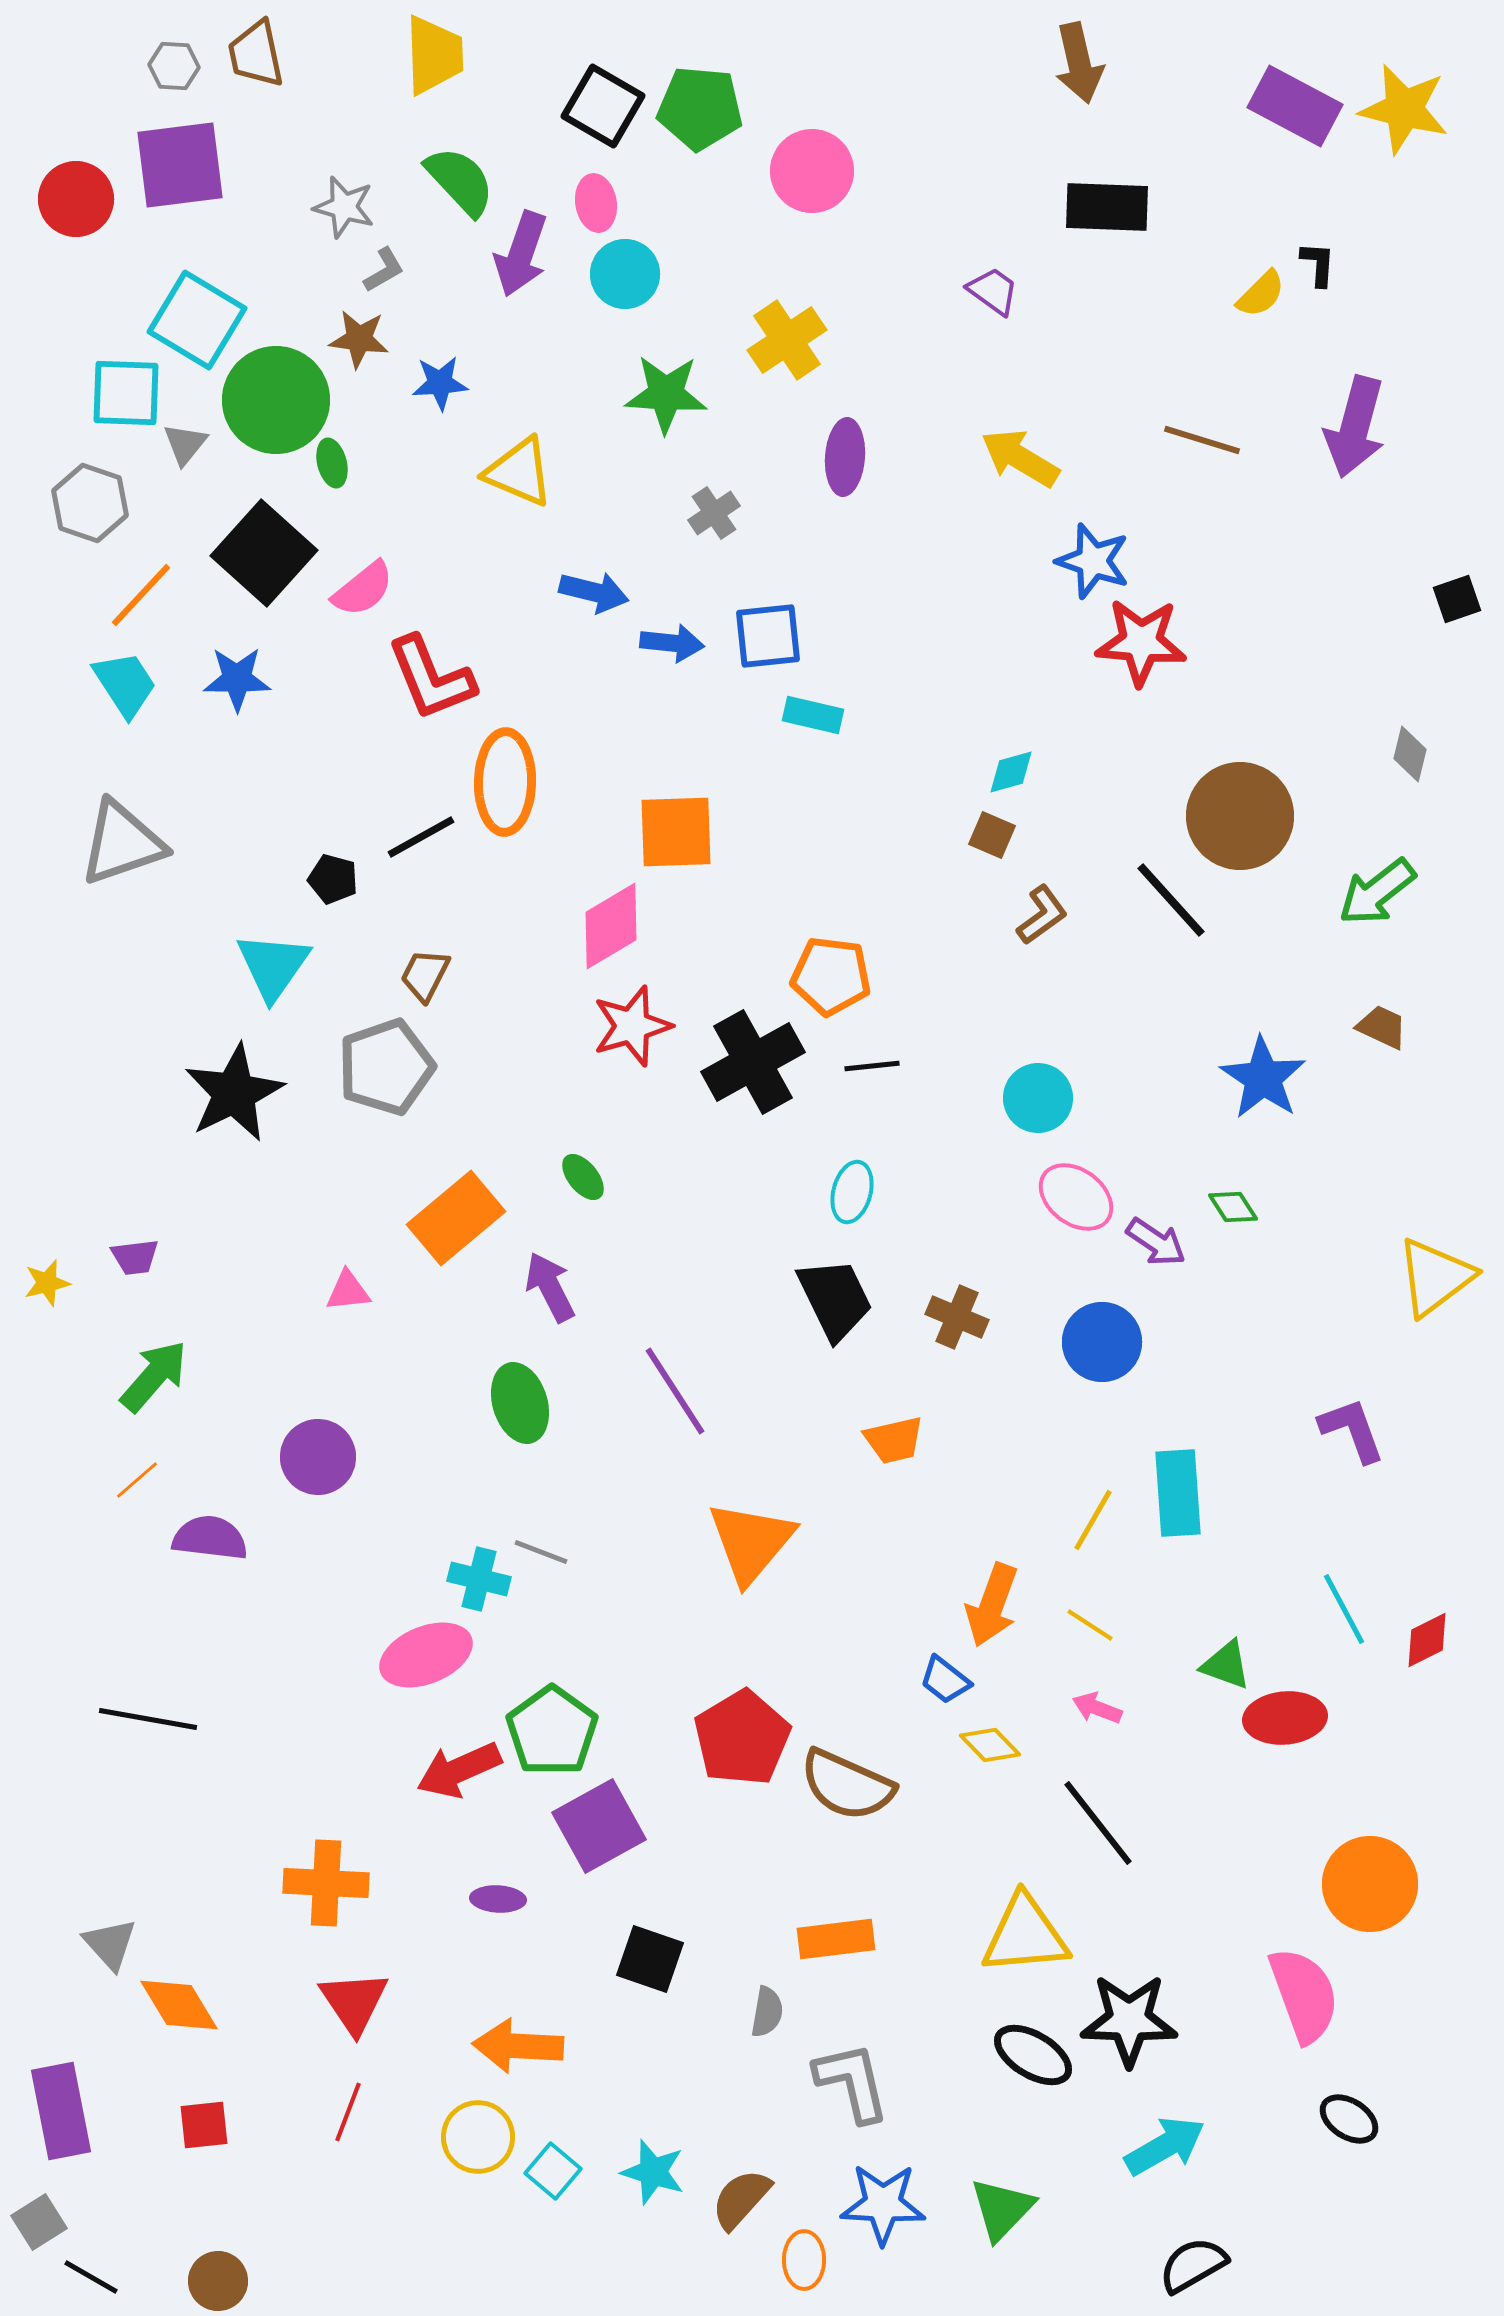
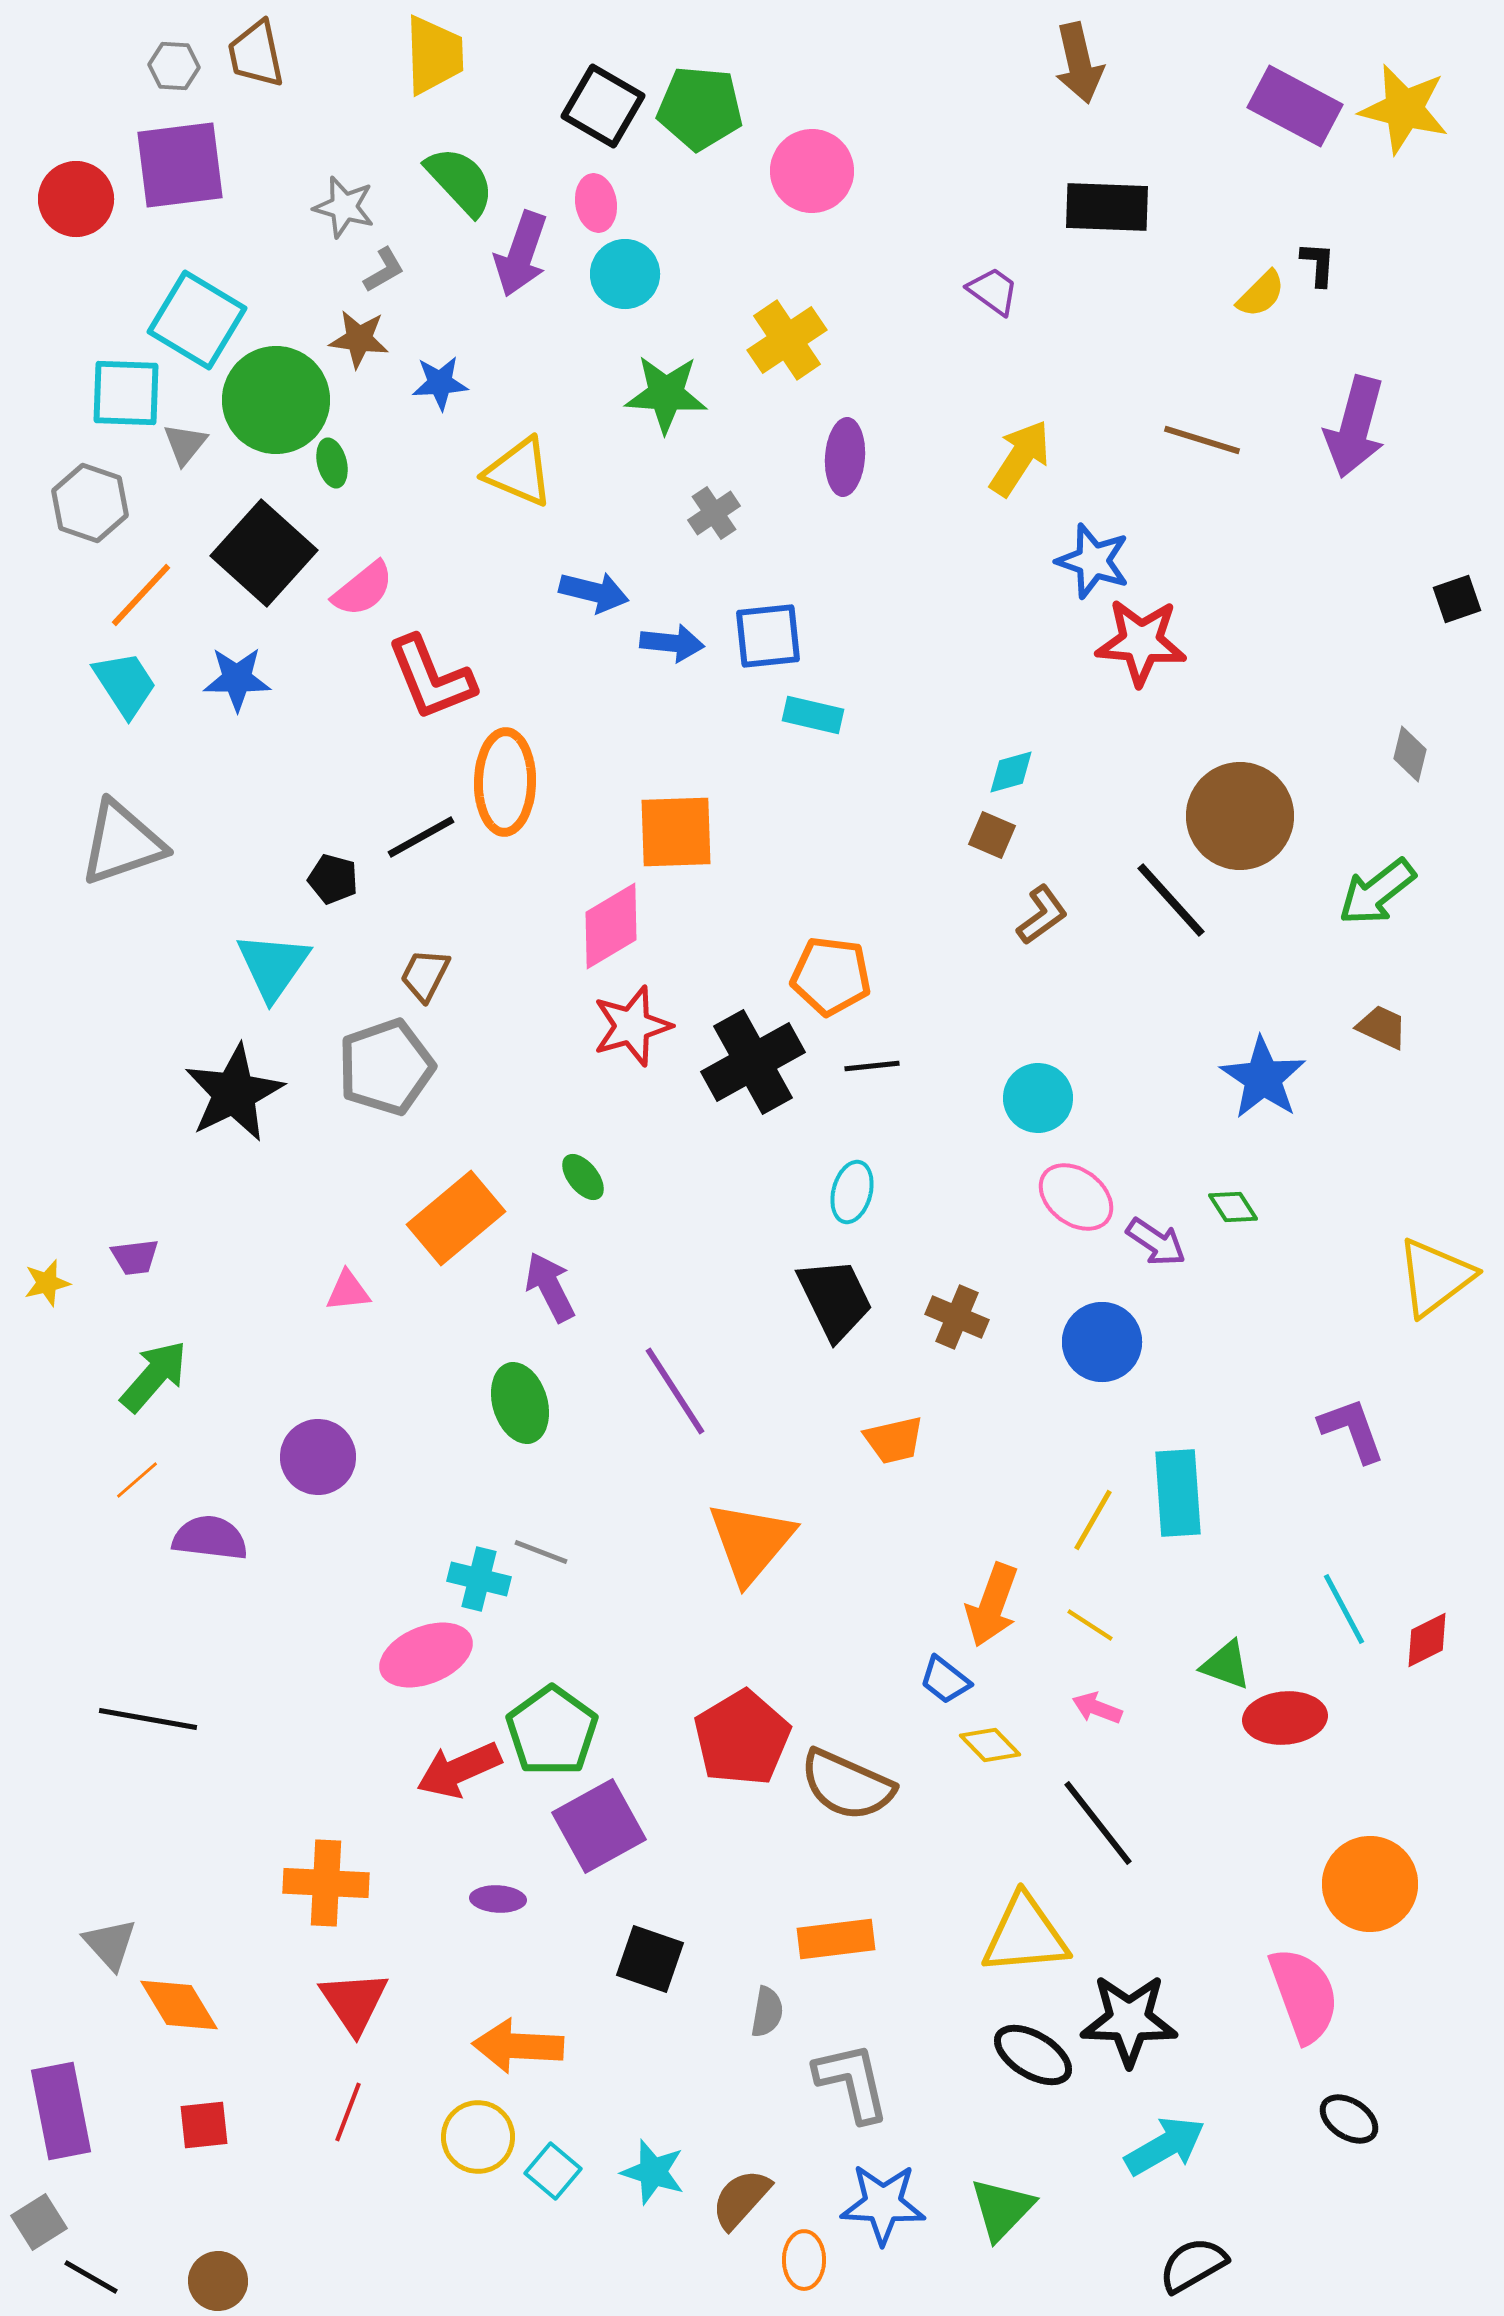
yellow arrow at (1020, 458): rotated 92 degrees clockwise
